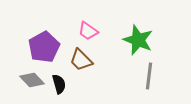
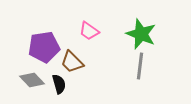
pink trapezoid: moved 1 px right
green star: moved 3 px right, 6 px up
purple pentagon: rotated 20 degrees clockwise
brown trapezoid: moved 9 px left, 2 px down
gray line: moved 9 px left, 10 px up
